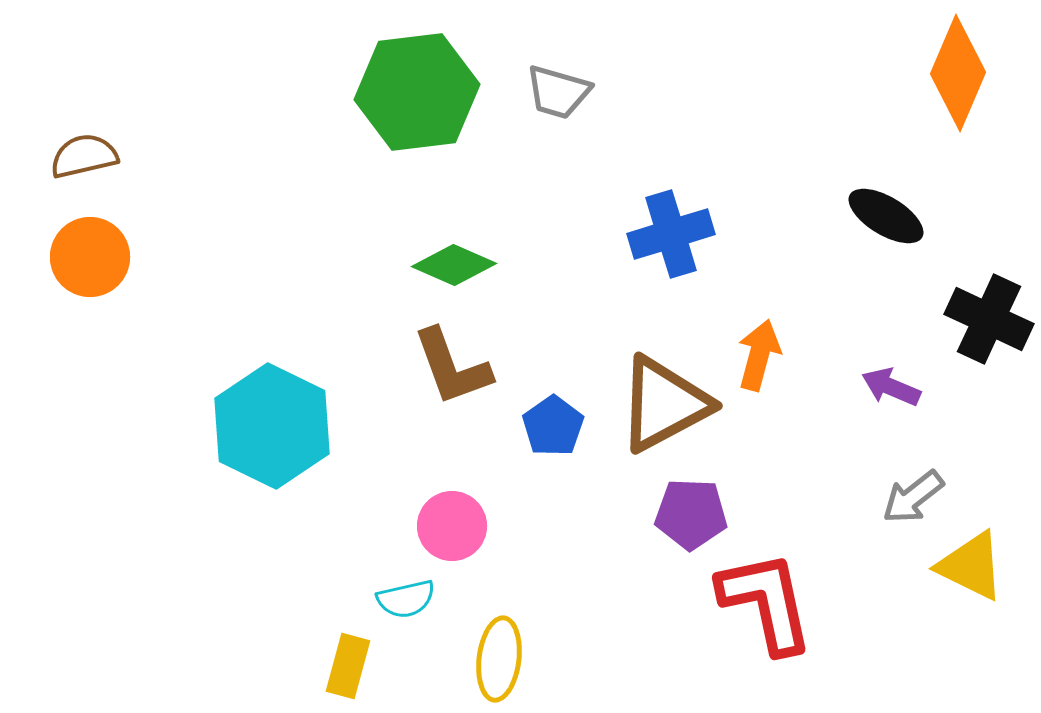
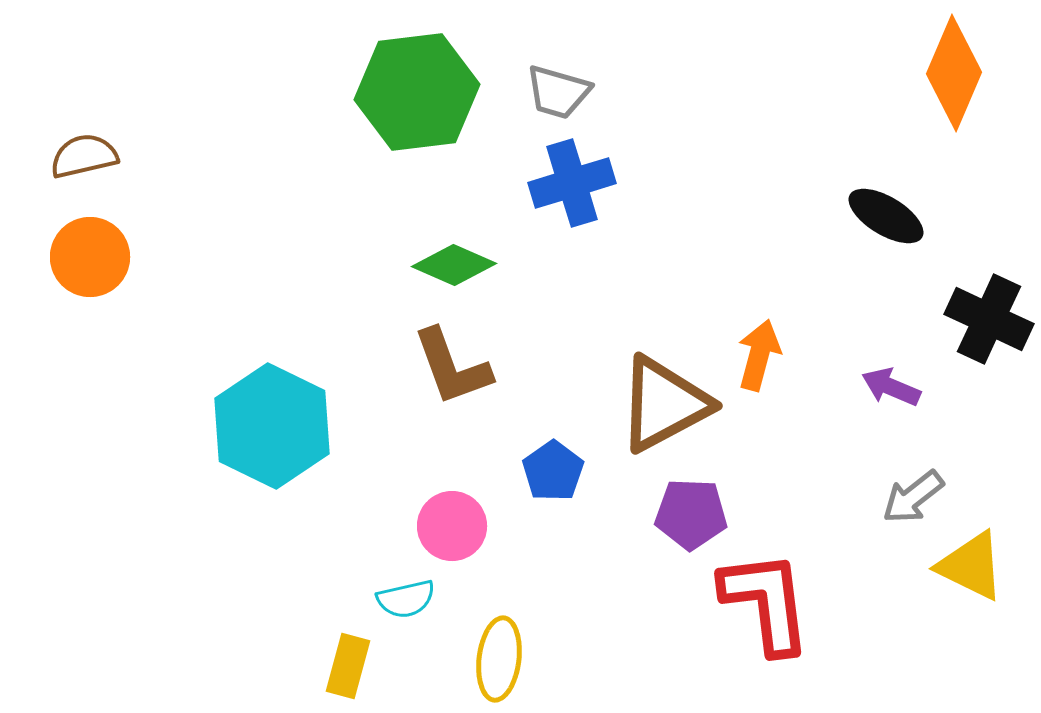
orange diamond: moved 4 px left
blue cross: moved 99 px left, 51 px up
blue pentagon: moved 45 px down
red L-shape: rotated 5 degrees clockwise
